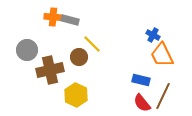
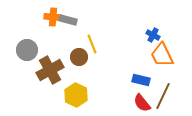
gray rectangle: moved 2 px left
yellow line: rotated 24 degrees clockwise
brown cross: rotated 16 degrees counterclockwise
